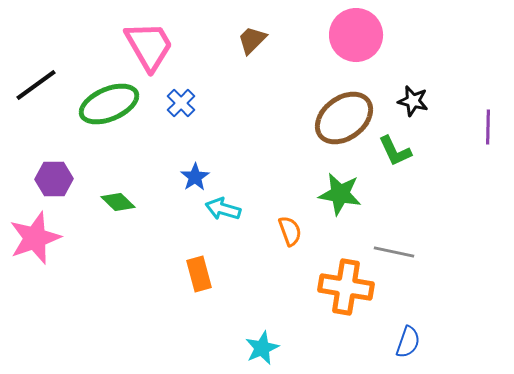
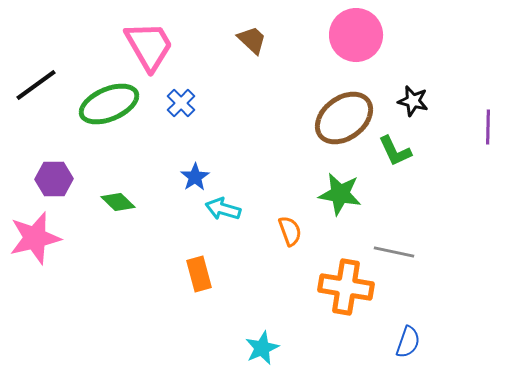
brown trapezoid: rotated 88 degrees clockwise
pink star: rotated 6 degrees clockwise
